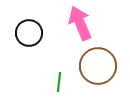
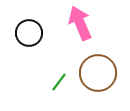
brown circle: moved 7 px down
green line: rotated 30 degrees clockwise
